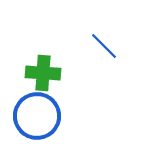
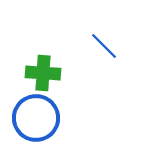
blue circle: moved 1 px left, 2 px down
